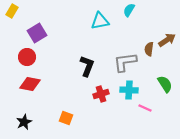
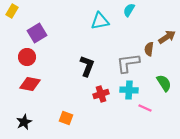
brown arrow: moved 3 px up
gray L-shape: moved 3 px right, 1 px down
green semicircle: moved 1 px left, 1 px up
